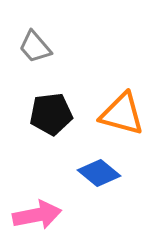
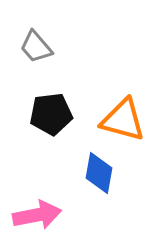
gray trapezoid: moved 1 px right
orange triangle: moved 1 px right, 6 px down
blue diamond: rotated 60 degrees clockwise
